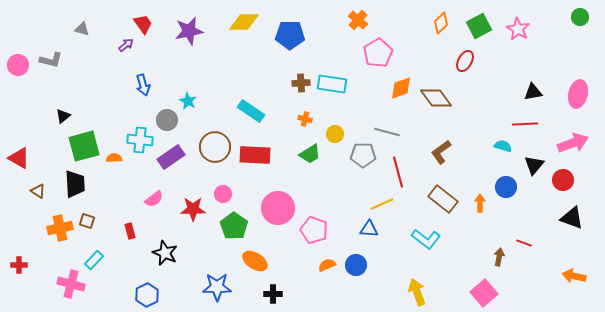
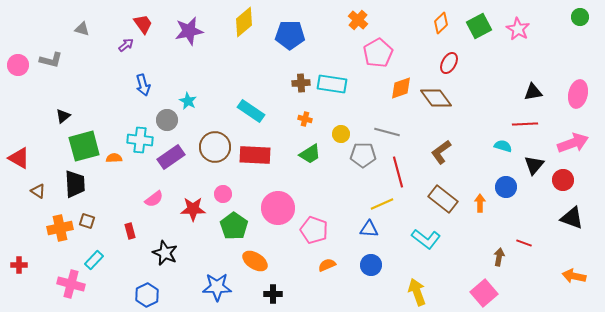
yellow diamond at (244, 22): rotated 40 degrees counterclockwise
red ellipse at (465, 61): moved 16 px left, 2 px down
yellow circle at (335, 134): moved 6 px right
blue circle at (356, 265): moved 15 px right
